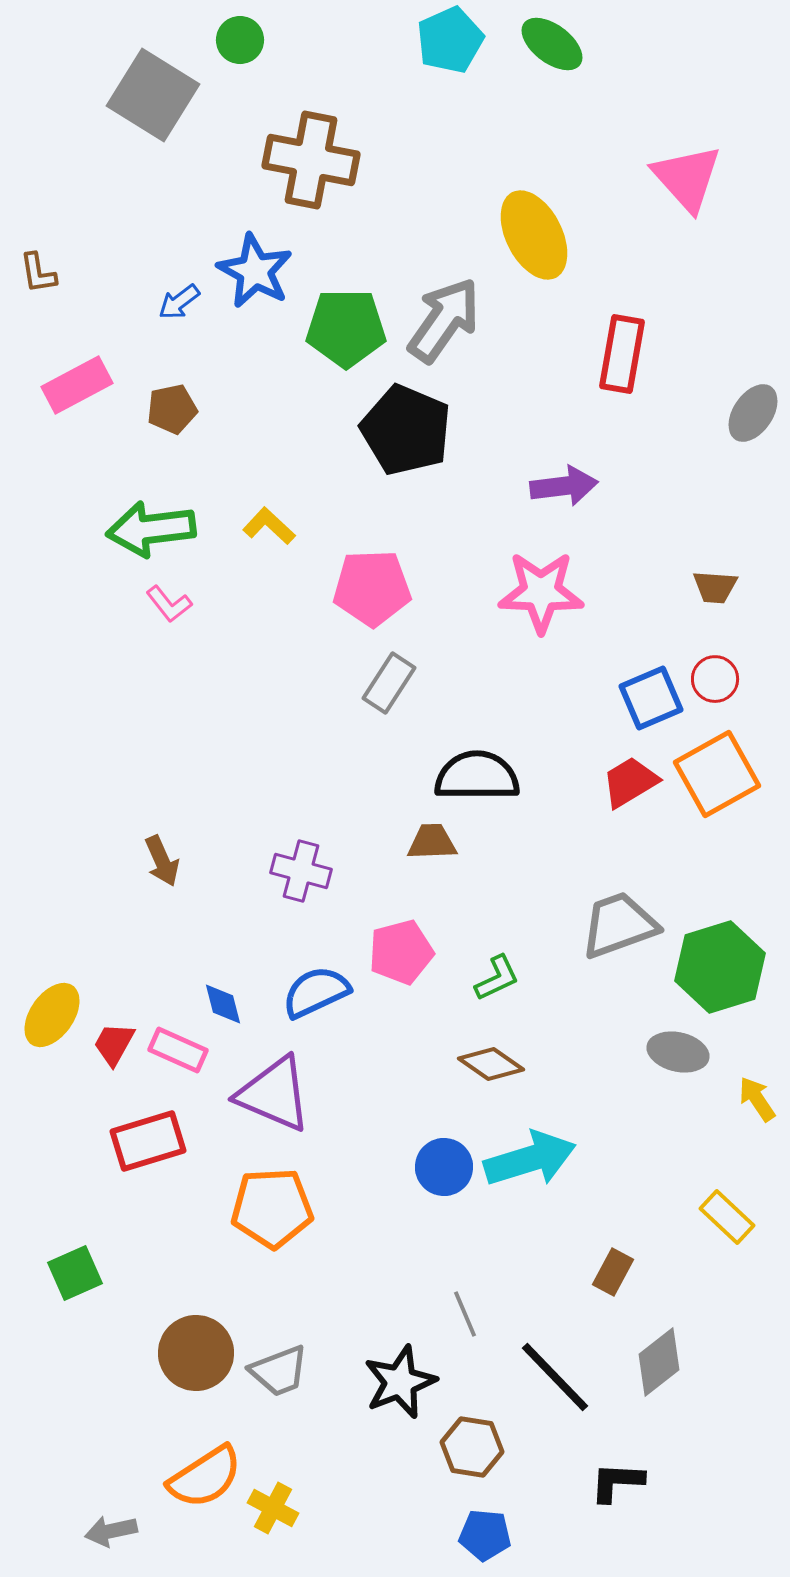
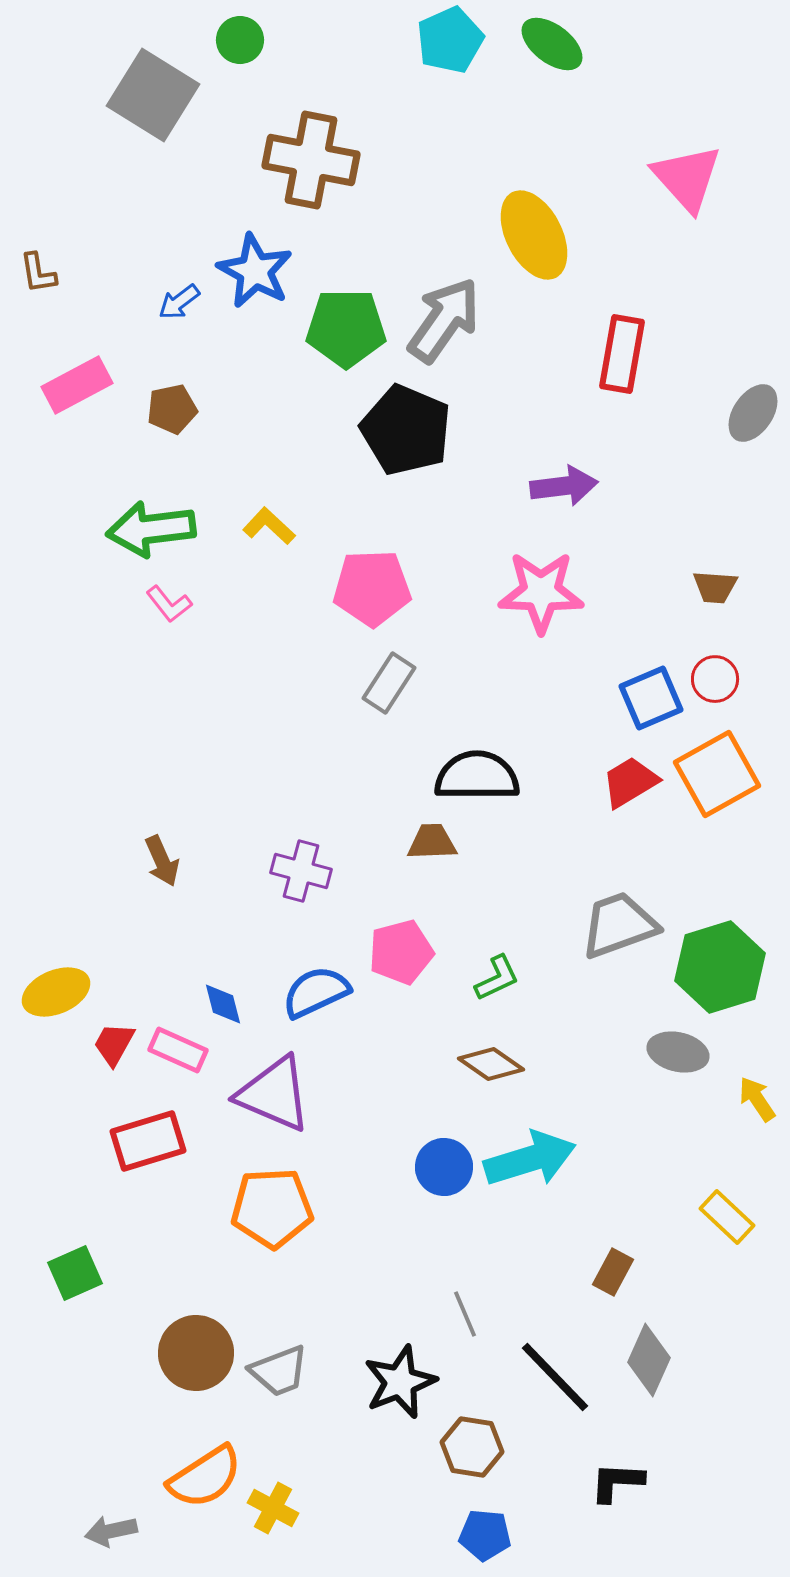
yellow ellipse at (52, 1015): moved 4 px right, 23 px up; rotated 32 degrees clockwise
gray diamond at (659, 1362): moved 10 px left, 2 px up; rotated 28 degrees counterclockwise
